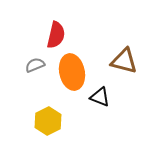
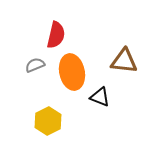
brown triangle: rotated 8 degrees counterclockwise
